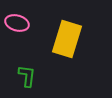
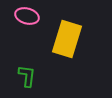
pink ellipse: moved 10 px right, 7 px up
